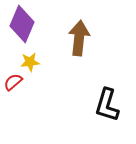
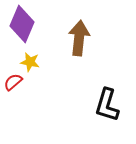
yellow star: rotated 18 degrees clockwise
